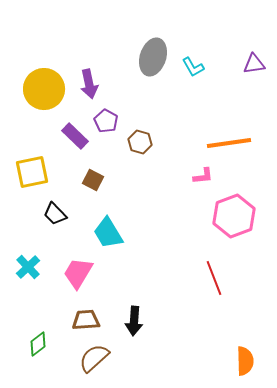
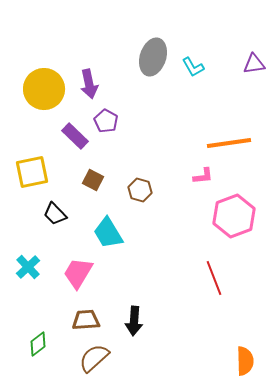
brown hexagon: moved 48 px down
